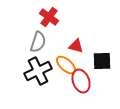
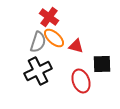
black square: moved 3 px down
orange ellipse: moved 12 px left, 27 px up
